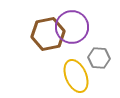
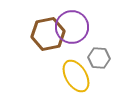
yellow ellipse: rotated 8 degrees counterclockwise
